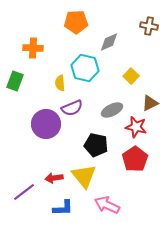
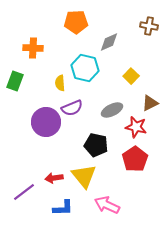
purple circle: moved 2 px up
